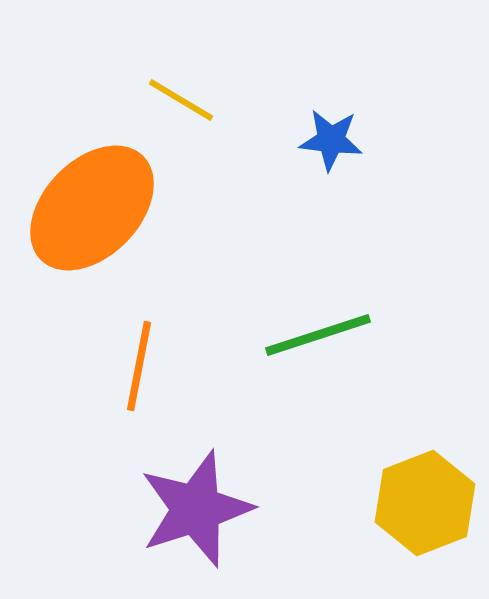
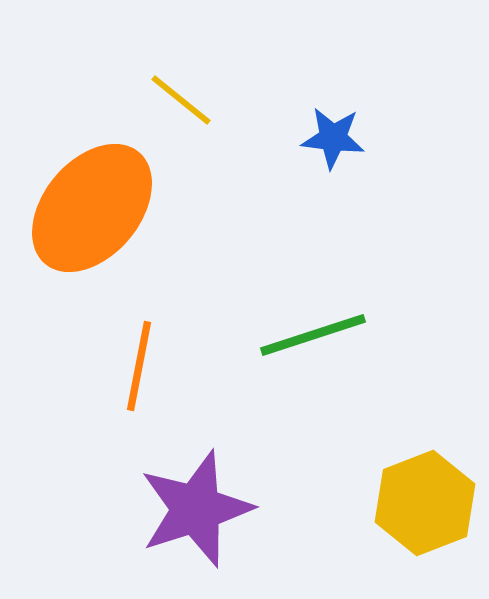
yellow line: rotated 8 degrees clockwise
blue star: moved 2 px right, 2 px up
orange ellipse: rotated 4 degrees counterclockwise
green line: moved 5 px left
